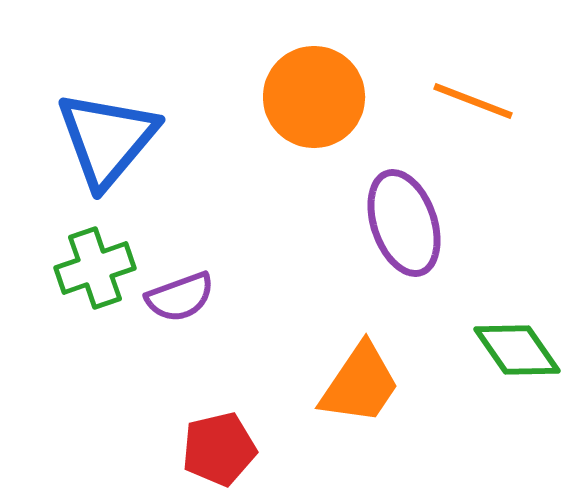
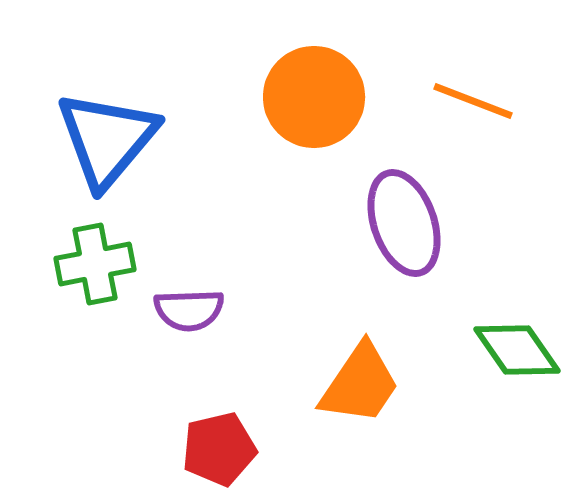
green cross: moved 4 px up; rotated 8 degrees clockwise
purple semicircle: moved 9 px right, 13 px down; rotated 18 degrees clockwise
